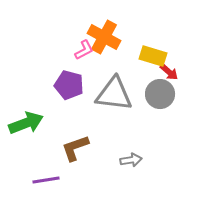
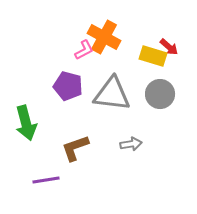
red arrow: moved 25 px up
purple pentagon: moved 1 px left, 1 px down
gray triangle: moved 2 px left
green arrow: rotated 96 degrees clockwise
gray arrow: moved 16 px up
